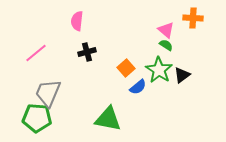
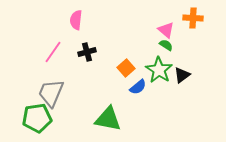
pink semicircle: moved 1 px left, 1 px up
pink line: moved 17 px right, 1 px up; rotated 15 degrees counterclockwise
gray trapezoid: moved 3 px right
green pentagon: rotated 12 degrees counterclockwise
